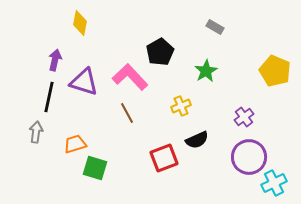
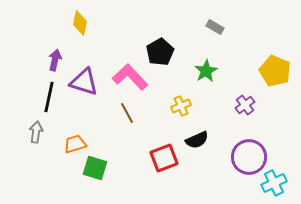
purple cross: moved 1 px right, 12 px up
